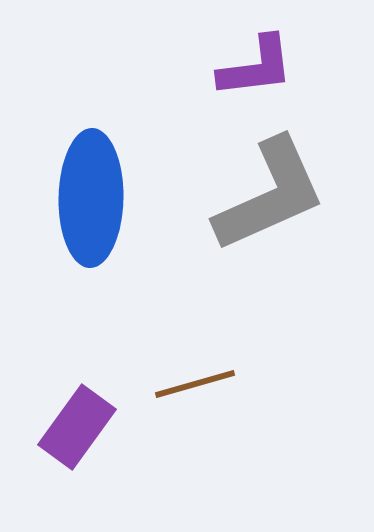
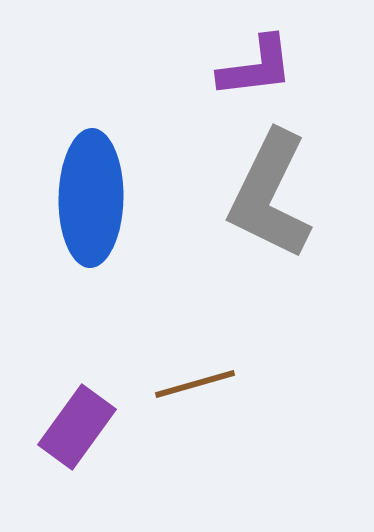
gray L-shape: rotated 140 degrees clockwise
